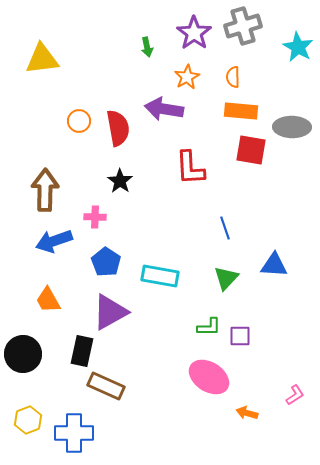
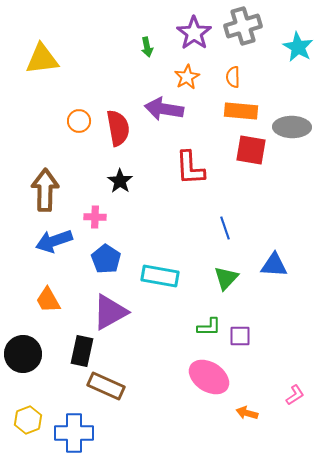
blue pentagon: moved 3 px up
